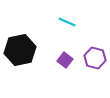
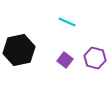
black hexagon: moved 1 px left
